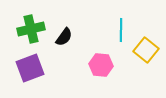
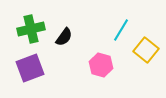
cyan line: rotated 30 degrees clockwise
pink hexagon: rotated 10 degrees clockwise
